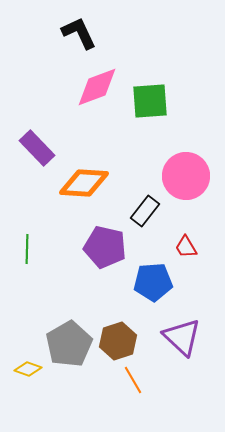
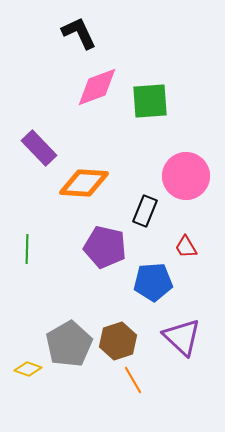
purple rectangle: moved 2 px right
black rectangle: rotated 16 degrees counterclockwise
